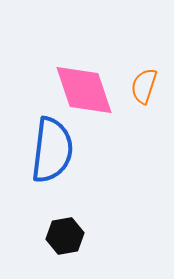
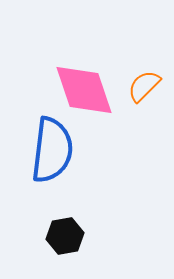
orange semicircle: rotated 27 degrees clockwise
